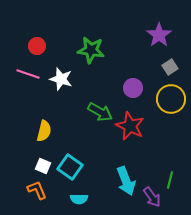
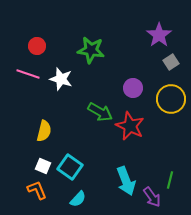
gray square: moved 1 px right, 5 px up
cyan semicircle: moved 1 px left; rotated 48 degrees counterclockwise
